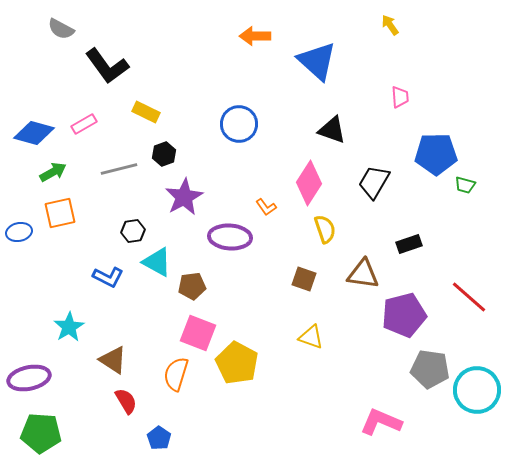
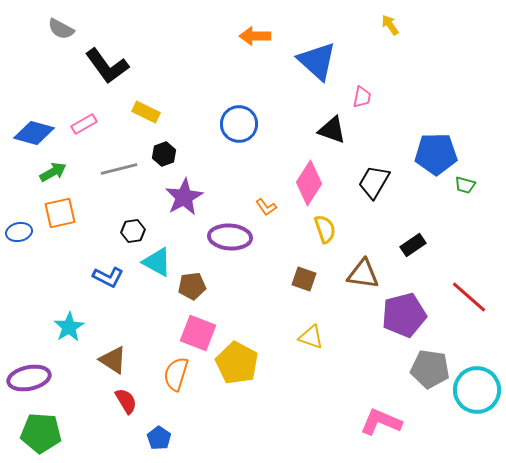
pink trapezoid at (400, 97): moved 38 px left; rotated 15 degrees clockwise
black rectangle at (409, 244): moved 4 px right, 1 px down; rotated 15 degrees counterclockwise
